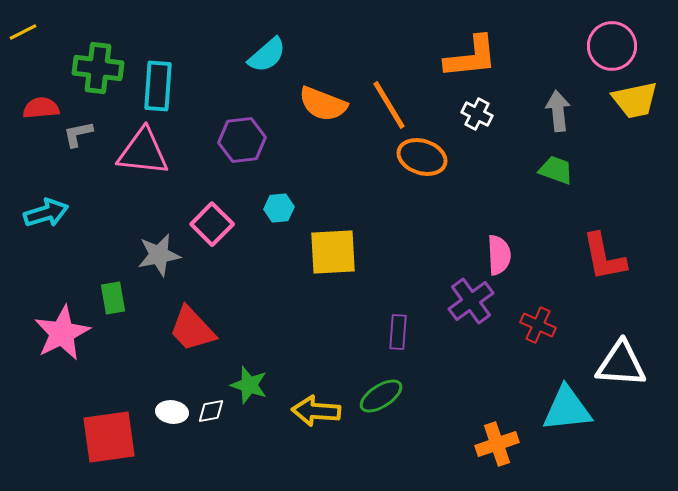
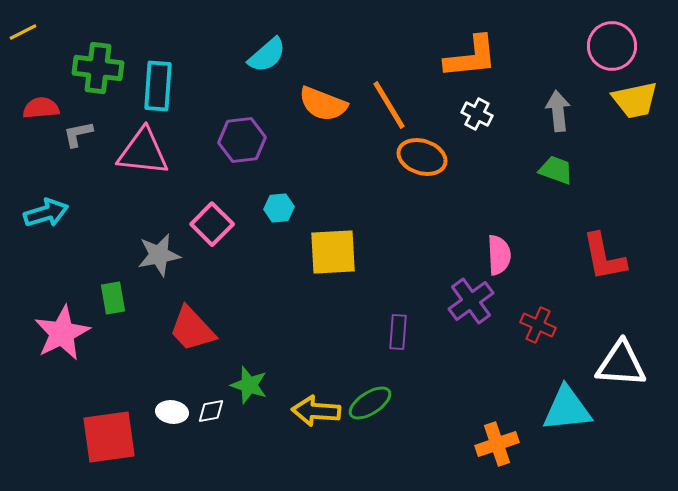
green ellipse: moved 11 px left, 7 px down
